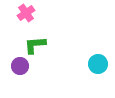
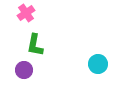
green L-shape: rotated 75 degrees counterclockwise
purple circle: moved 4 px right, 4 px down
